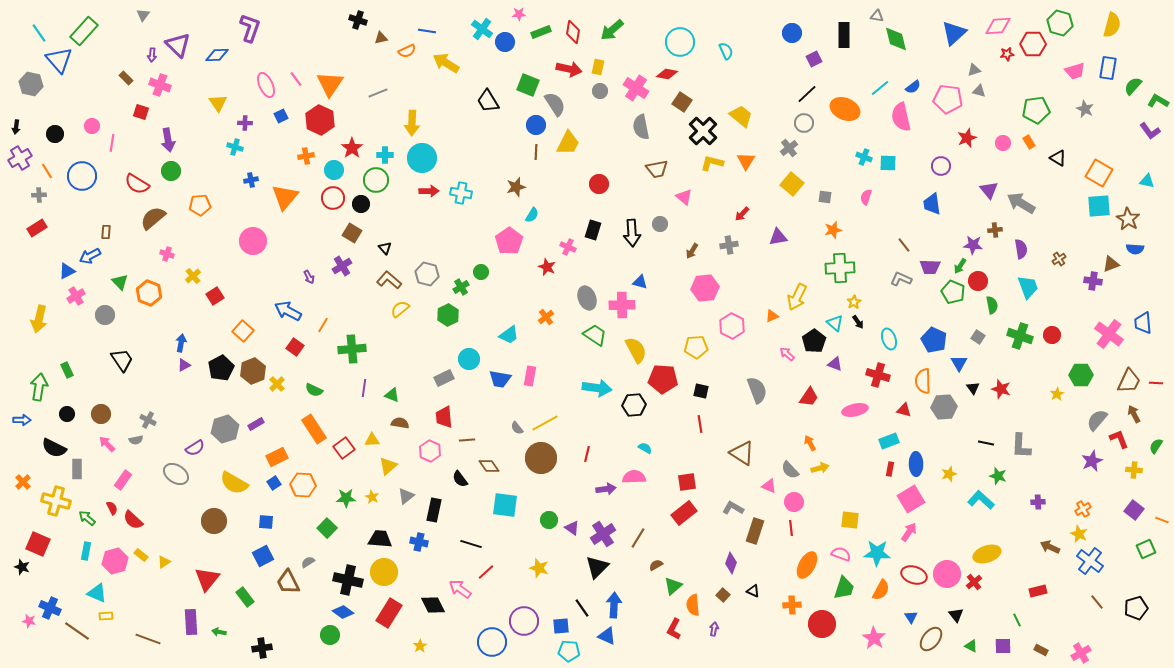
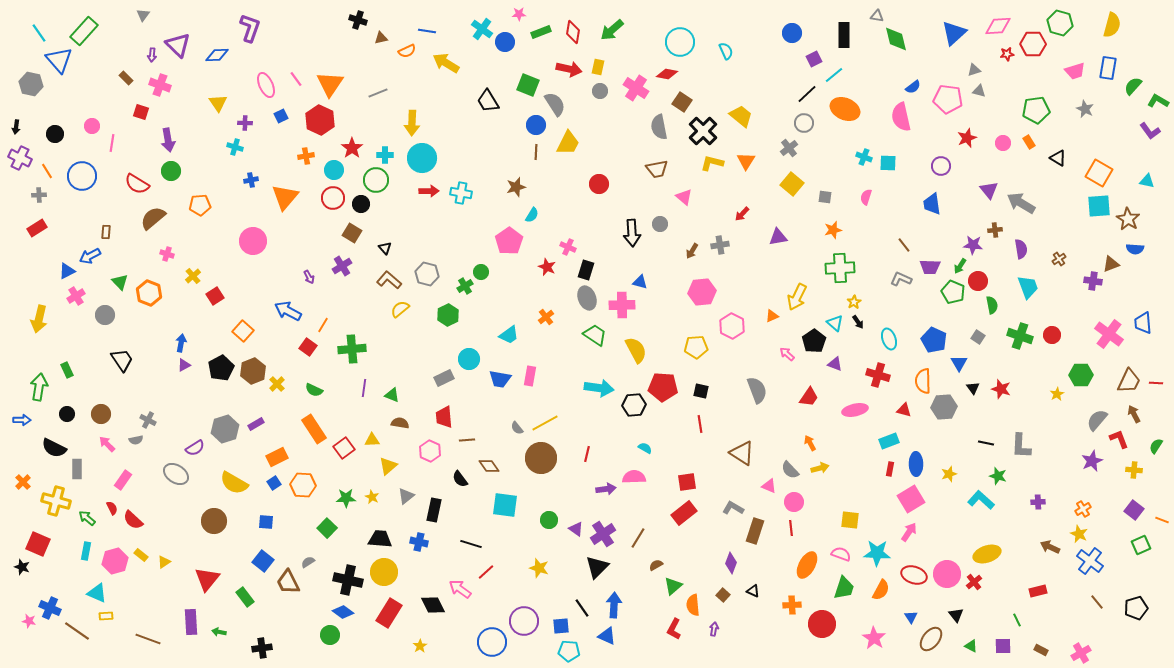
cyan line at (880, 88): moved 46 px left, 13 px up
gray semicircle at (641, 127): moved 18 px right
purple cross at (20, 158): rotated 35 degrees counterclockwise
black rectangle at (593, 230): moved 7 px left, 40 px down
gray cross at (729, 245): moved 9 px left
green cross at (461, 287): moved 4 px right, 1 px up
pink hexagon at (705, 288): moved 3 px left, 4 px down
red square at (295, 347): moved 13 px right
red pentagon at (663, 379): moved 8 px down
cyan arrow at (597, 388): moved 2 px right
purple triangle at (572, 528): moved 4 px right, 1 px down
green square at (1146, 549): moved 5 px left, 4 px up
blue square at (263, 556): moved 5 px down; rotated 25 degrees counterclockwise
